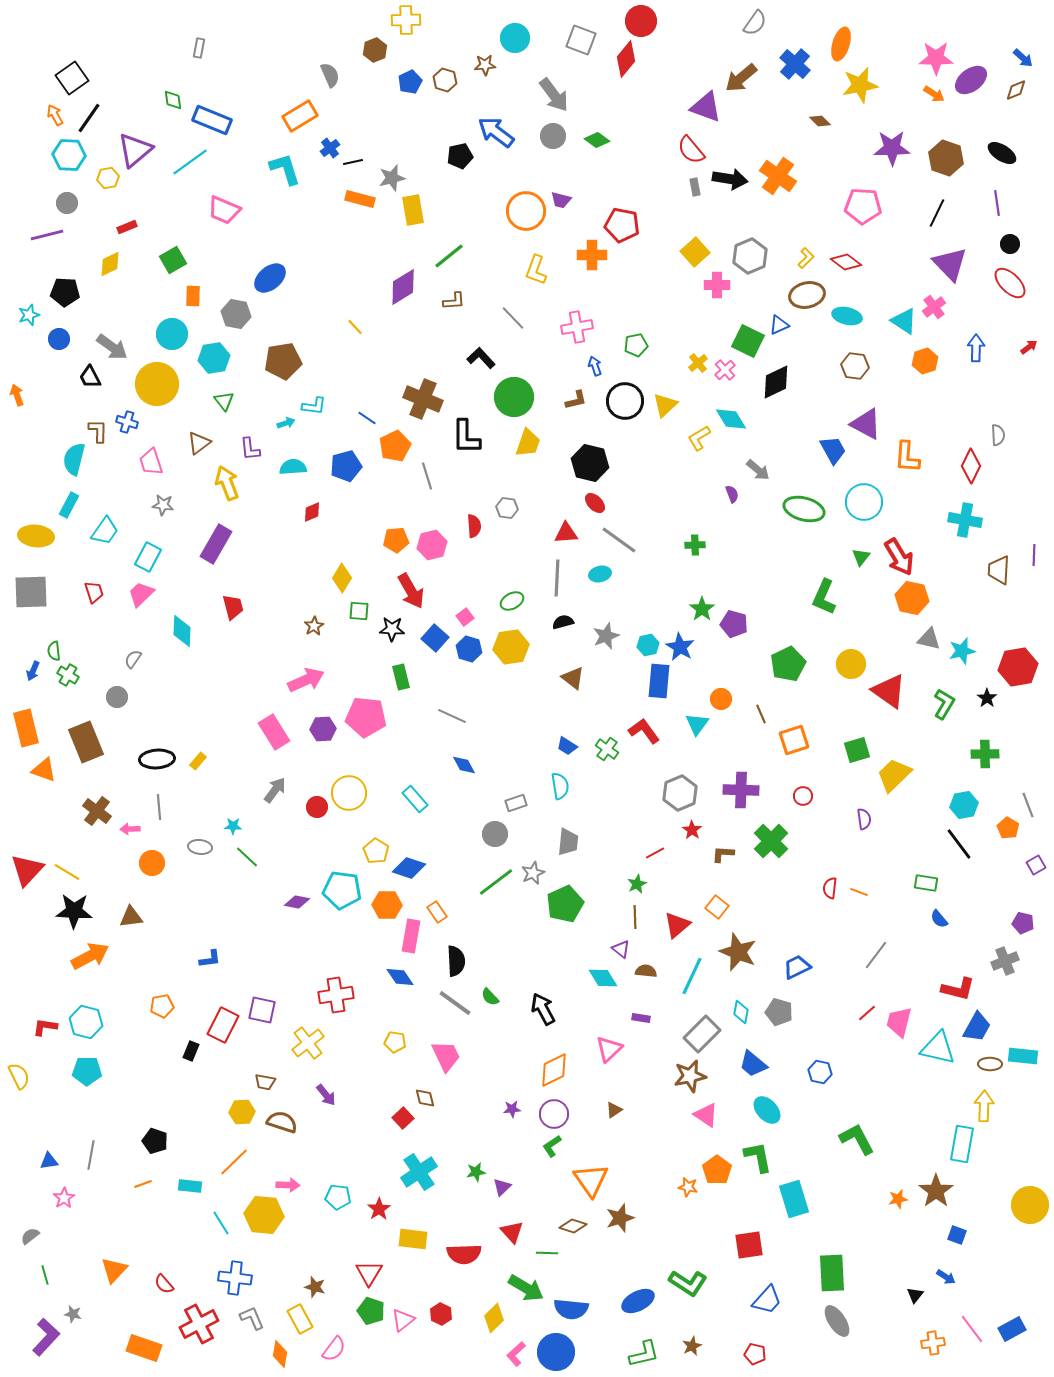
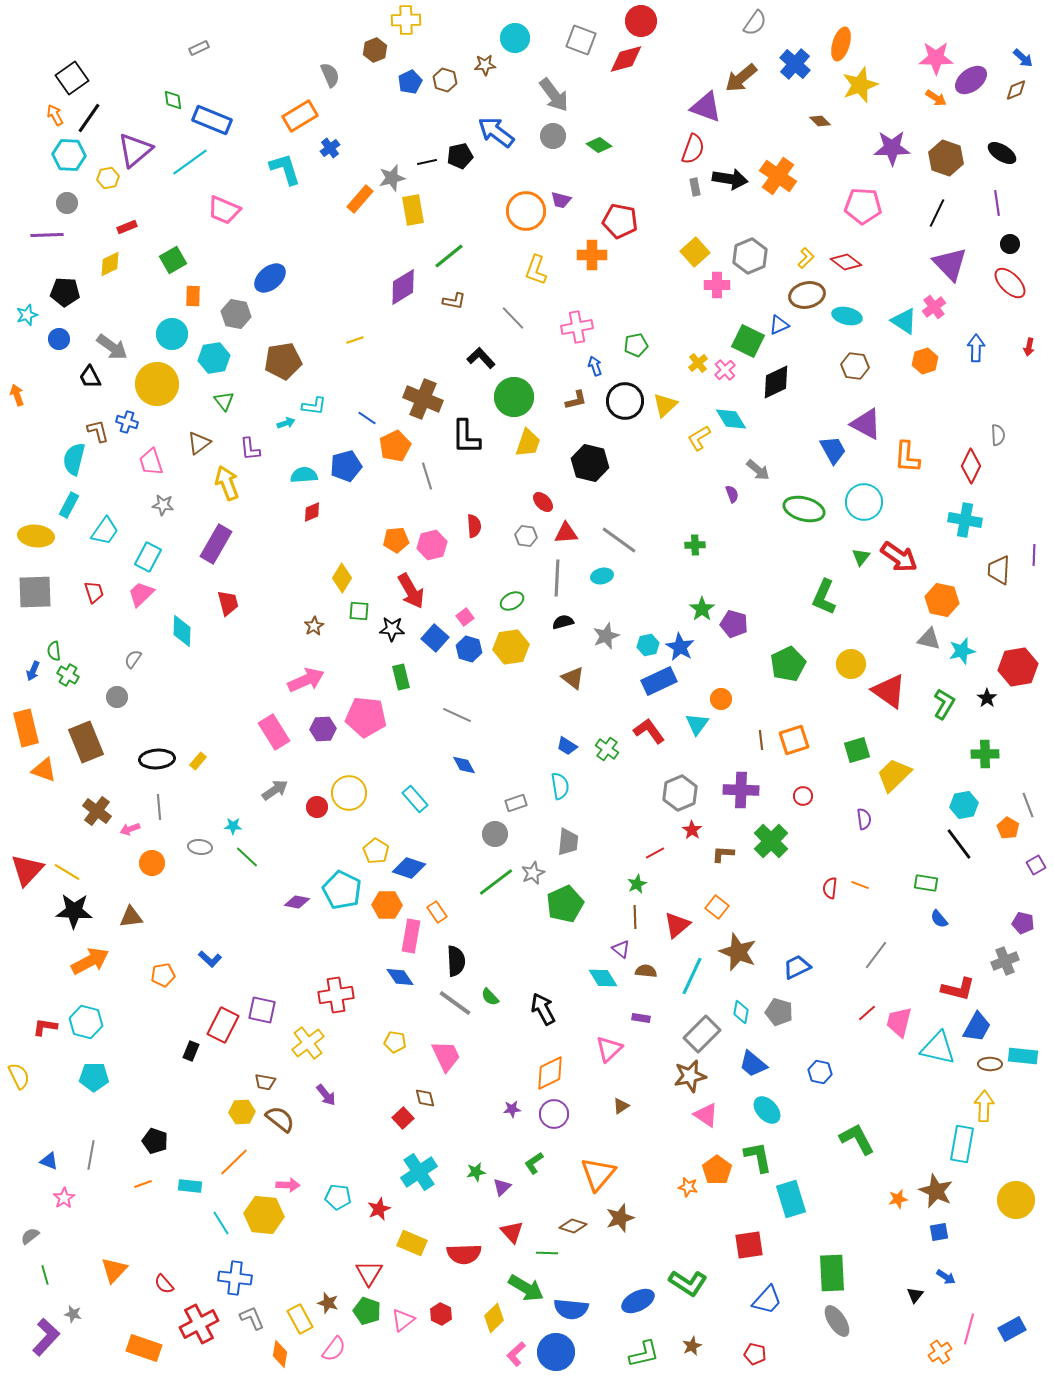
gray rectangle at (199, 48): rotated 54 degrees clockwise
red diamond at (626, 59): rotated 36 degrees clockwise
yellow star at (860, 85): rotated 9 degrees counterclockwise
orange arrow at (934, 94): moved 2 px right, 4 px down
green diamond at (597, 140): moved 2 px right, 5 px down
red semicircle at (691, 150): moved 2 px right, 1 px up; rotated 120 degrees counterclockwise
black line at (353, 162): moved 74 px right
orange rectangle at (360, 199): rotated 64 degrees counterclockwise
red pentagon at (622, 225): moved 2 px left, 4 px up
purple line at (47, 235): rotated 12 degrees clockwise
brown L-shape at (454, 301): rotated 15 degrees clockwise
cyan star at (29, 315): moved 2 px left
yellow line at (355, 327): moved 13 px down; rotated 66 degrees counterclockwise
red arrow at (1029, 347): rotated 138 degrees clockwise
brown L-shape at (98, 431): rotated 15 degrees counterclockwise
cyan semicircle at (293, 467): moved 11 px right, 8 px down
red ellipse at (595, 503): moved 52 px left, 1 px up
gray hexagon at (507, 508): moved 19 px right, 28 px down
red arrow at (899, 557): rotated 24 degrees counterclockwise
cyan ellipse at (600, 574): moved 2 px right, 2 px down
gray square at (31, 592): moved 4 px right
orange hexagon at (912, 598): moved 30 px right, 2 px down
red trapezoid at (233, 607): moved 5 px left, 4 px up
blue rectangle at (659, 681): rotated 60 degrees clockwise
brown line at (761, 714): moved 26 px down; rotated 18 degrees clockwise
gray line at (452, 716): moved 5 px right, 1 px up
red L-shape at (644, 731): moved 5 px right
gray arrow at (275, 790): rotated 20 degrees clockwise
pink arrow at (130, 829): rotated 18 degrees counterclockwise
cyan pentagon at (342, 890): rotated 18 degrees clockwise
orange line at (859, 892): moved 1 px right, 7 px up
orange arrow at (90, 956): moved 5 px down
blue L-shape at (210, 959): rotated 50 degrees clockwise
orange pentagon at (162, 1006): moved 1 px right, 31 px up
orange diamond at (554, 1070): moved 4 px left, 3 px down
cyan pentagon at (87, 1071): moved 7 px right, 6 px down
brown triangle at (614, 1110): moved 7 px right, 4 px up
brown semicircle at (282, 1122): moved 2 px left, 3 px up; rotated 20 degrees clockwise
green L-shape at (552, 1146): moved 18 px left, 17 px down
blue triangle at (49, 1161): rotated 30 degrees clockwise
orange triangle at (591, 1180): moved 7 px right, 6 px up; rotated 15 degrees clockwise
brown star at (936, 1191): rotated 12 degrees counterclockwise
cyan rectangle at (794, 1199): moved 3 px left
yellow circle at (1030, 1205): moved 14 px left, 5 px up
red star at (379, 1209): rotated 10 degrees clockwise
blue square at (957, 1235): moved 18 px left, 3 px up; rotated 30 degrees counterclockwise
yellow rectangle at (413, 1239): moved 1 px left, 4 px down; rotated 16 degrees clockwise
brown star at (315, 1287): moved 13 px right, 16 px down
green pentagon at (371, 1311): moved 4 px left
pink line at (972, 1329): moved 3 px left; rotated 52 degrees clockwise
orange cross at (933, 1343): moved 7 px right, 9 px down; rotated 25 degrees counterclockwise
